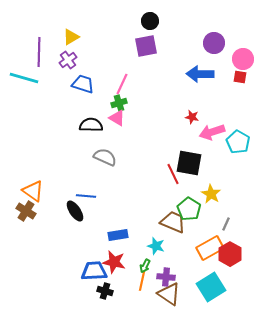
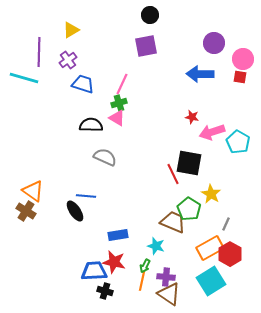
black circle at (150, 21): moved 6 px up
yellow triangle at (71, 37): moved 7 px up
cyan square at (211, 287): moved 6 px up
